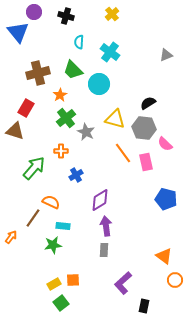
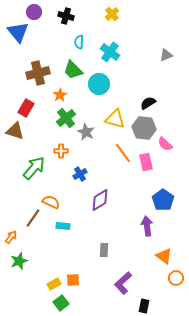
blue cross: moved 4 px right, 1 px up
blue pentagon: moved 3 px left, 1 px down; rotated 20 degrees clockwise
purple arrow: moved 41 px right
green star: moved 34 px left, 16 px down; rotated 12 degrees counterclockwise
orange circle: moved 1 px right, 2 px up
